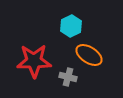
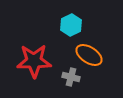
cyan hexagon: moved 1 px up
gray cross: moved 3 px right
